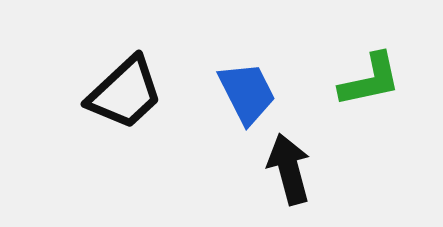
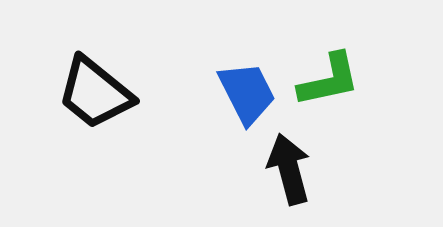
green L-shape: moved 41 px left
black trapezoid: moved 30 px left; rotated 82 degrees clockwise
